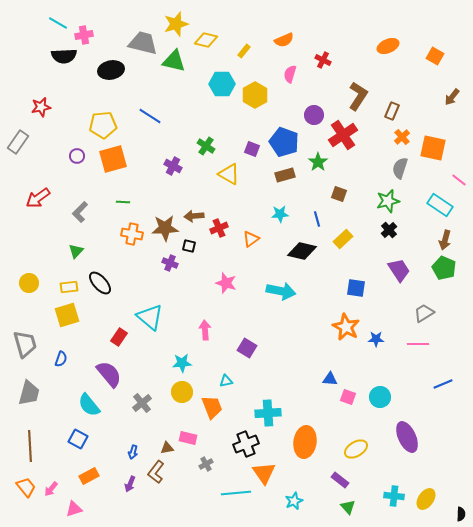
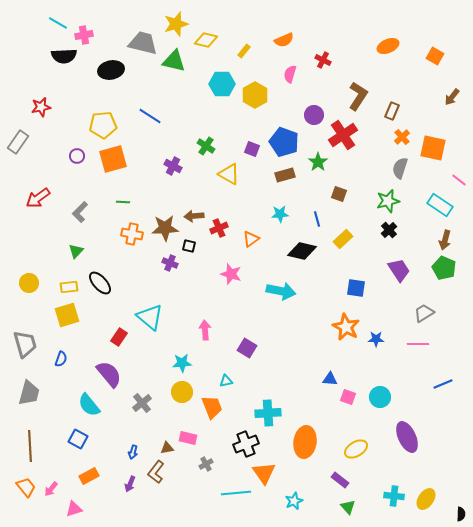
pink star at (226, 283): moved 5 px right, 9 px up
